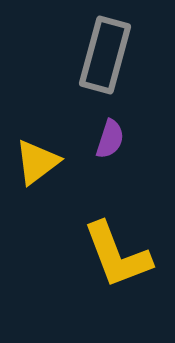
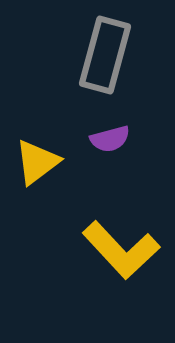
purple semicircle: rotated 57 degrees clockwise
yellow L-shape: moved 4 px right, 5 px up; rotated 22 degrees counterclockwise
